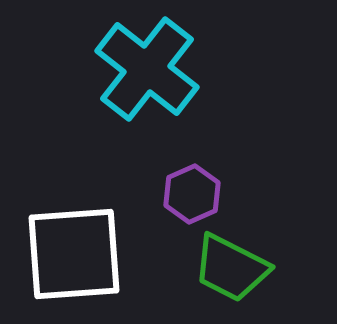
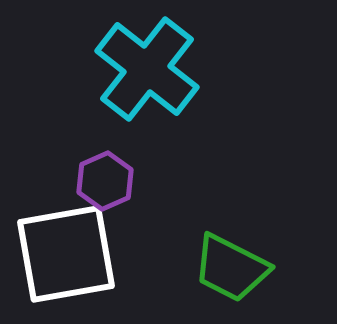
purple hexagon: moved 87 px left, 13 px up
white square: moved 8 px left; rotated 6 degrees counterclockwise
